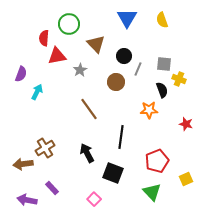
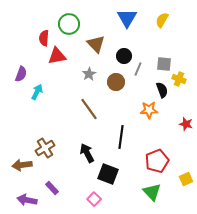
yellow semicircle: rotated 49 degrees clockwise
gray star: moved 9 px right, 4 px down
brown arrow: moved 1 px left, 1 px down
black square: moved 5 px left, 1 px down
